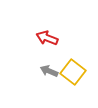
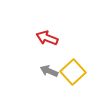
yellow square: rotated 10 degrees clockwise
